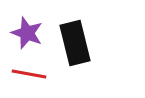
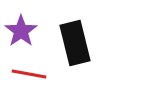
purple star: moved 6 px left, 2 px up; rotated 16 degrees clockwise
